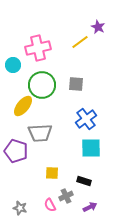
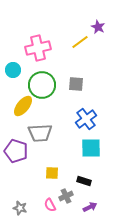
cyan circle: moved 5 px down
